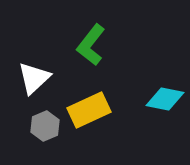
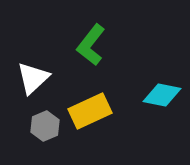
white triangle: moved 1 px left
cyan diamond: moved 3 px left, 4 px up
yellow rectangle: moved 1 px right, 1 px down
